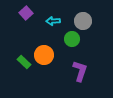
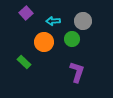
orange circle: moved 13 px up
purple L-shape: moved 3 px left, 1 px down
